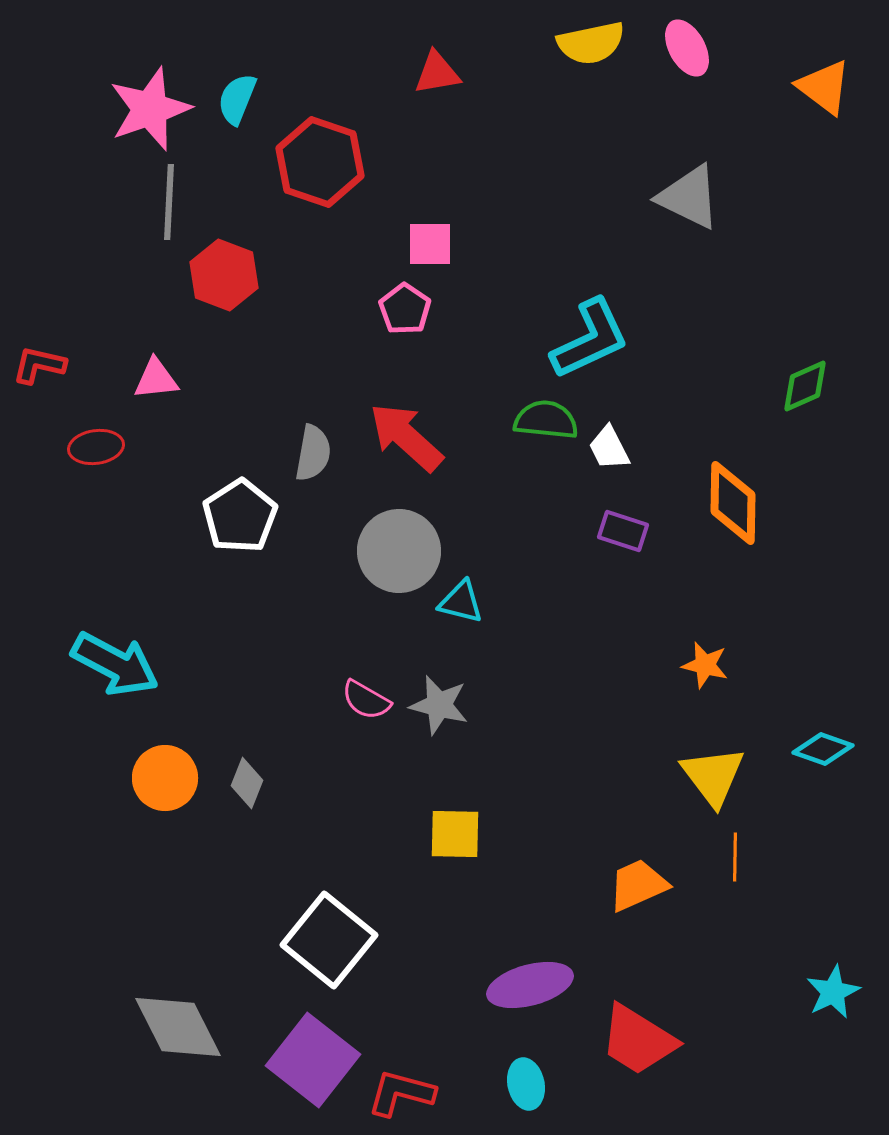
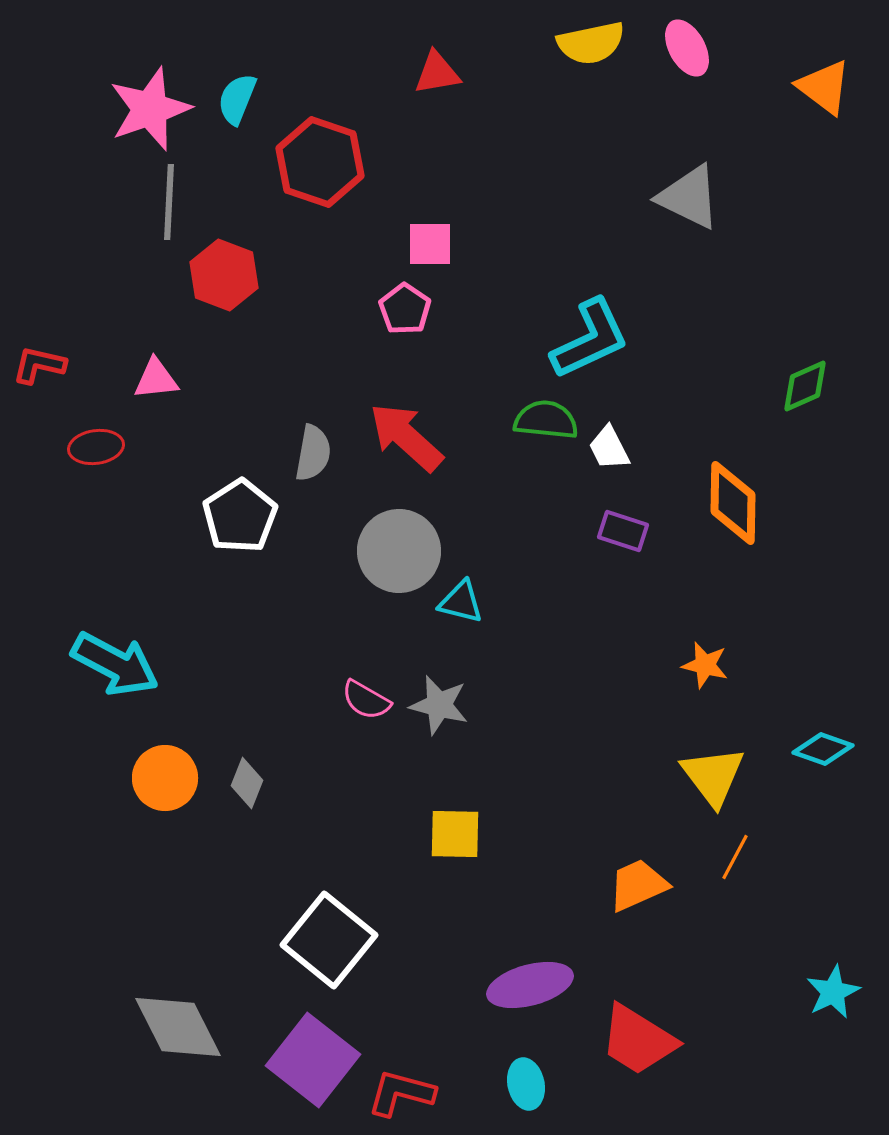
orange line at (735, 857): rotated 27 degrees clockwise
